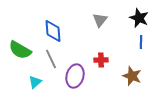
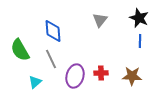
blue line: moved 1 px left, 1 px up
green semicircle: rotated 30 degrees clockwise
red cross: moved 13 px down
brown star: rotated 18 degrees counterclockwise
